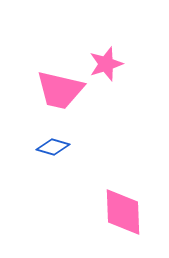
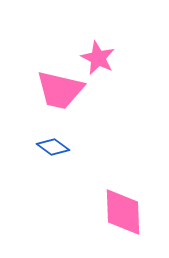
pink star: moved 8 px left, 6 px up; rotated 28 degrees counterclockwise
blue diamond: rotated 20 degrees clockwise
